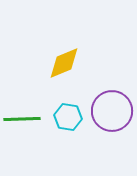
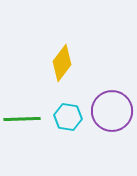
yellow diamond: moved 2 px left; rotated 30 degrees counterclockwise
